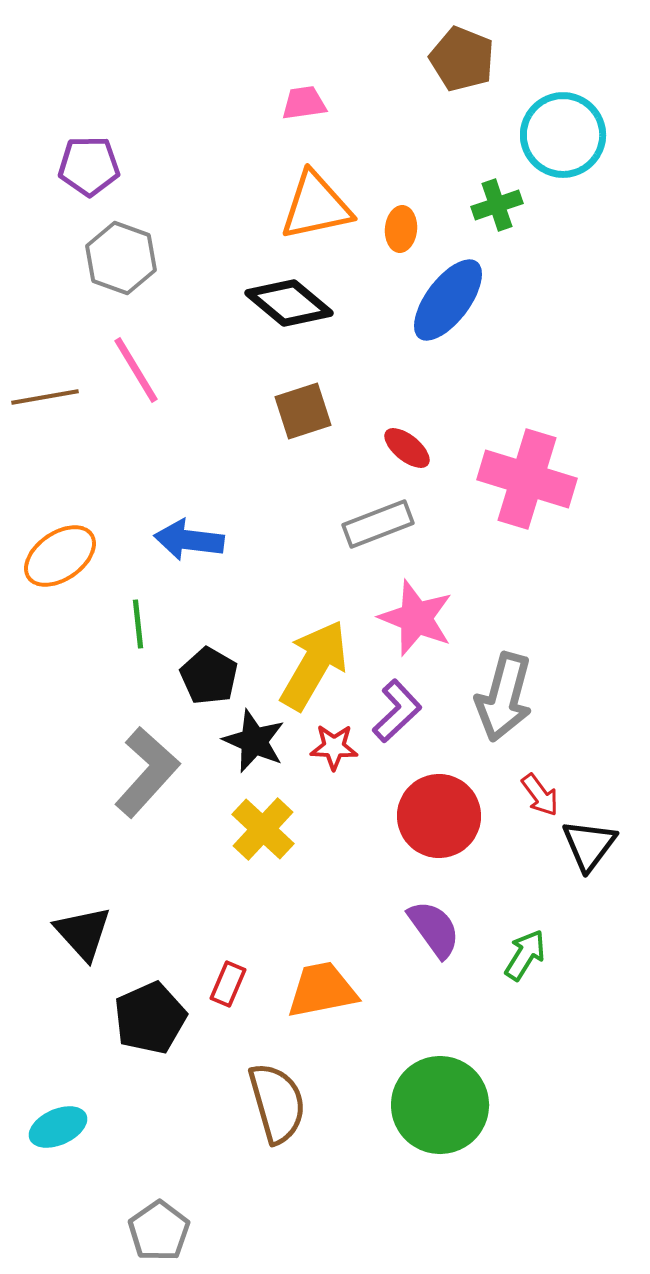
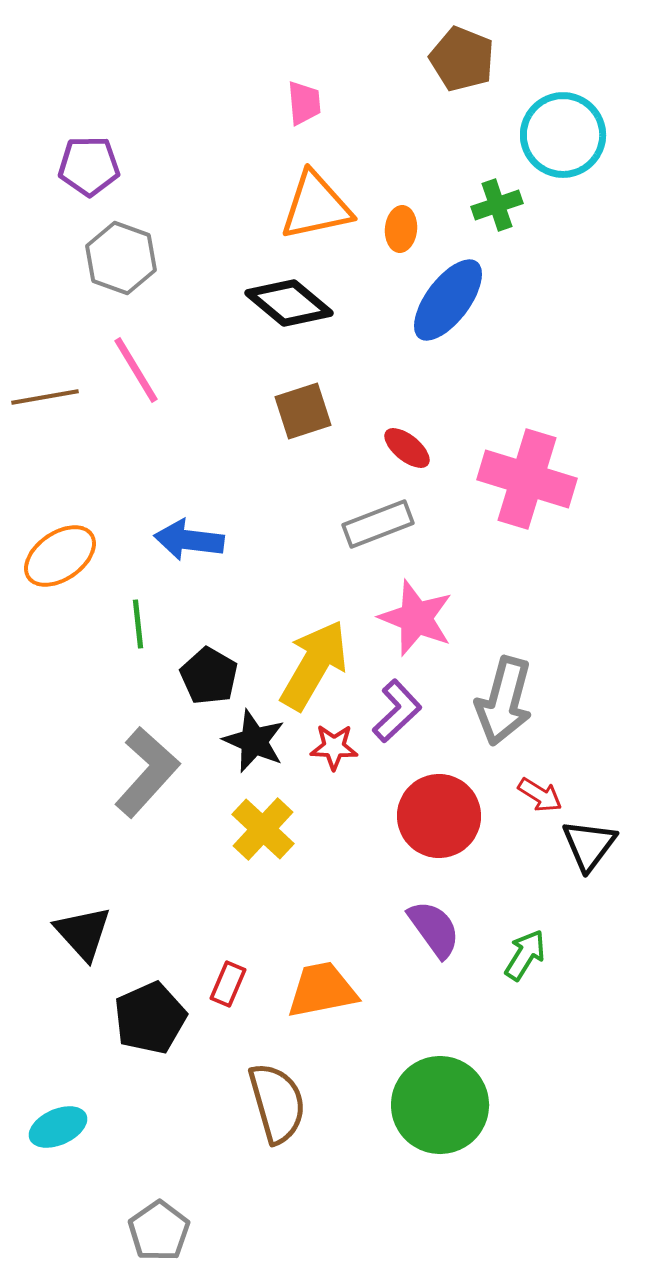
pink trapezoid at (304, 103): rotated 93 degrees clockwise
gray arrow at (504, 697): moved 4 px down
red arrow at (540, 795): rotated 21 degrees counterclockwise
